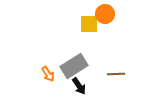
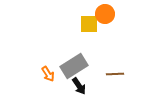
brown line: moved 1 px left
